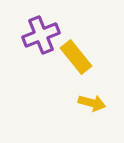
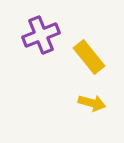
yellow rectangle: moved 13 px right
